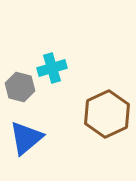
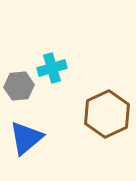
gray hexagon: moved 1 px left, 1 px up; rotated 20 degrees counterclockwise
